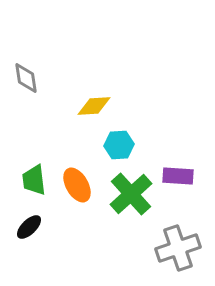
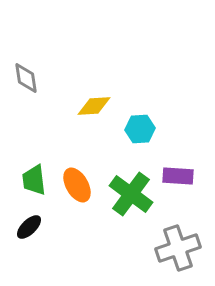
cyan hexagon: moved 21 px right, 16 px up
green cross: rotated 12 degrees counterclockwise
